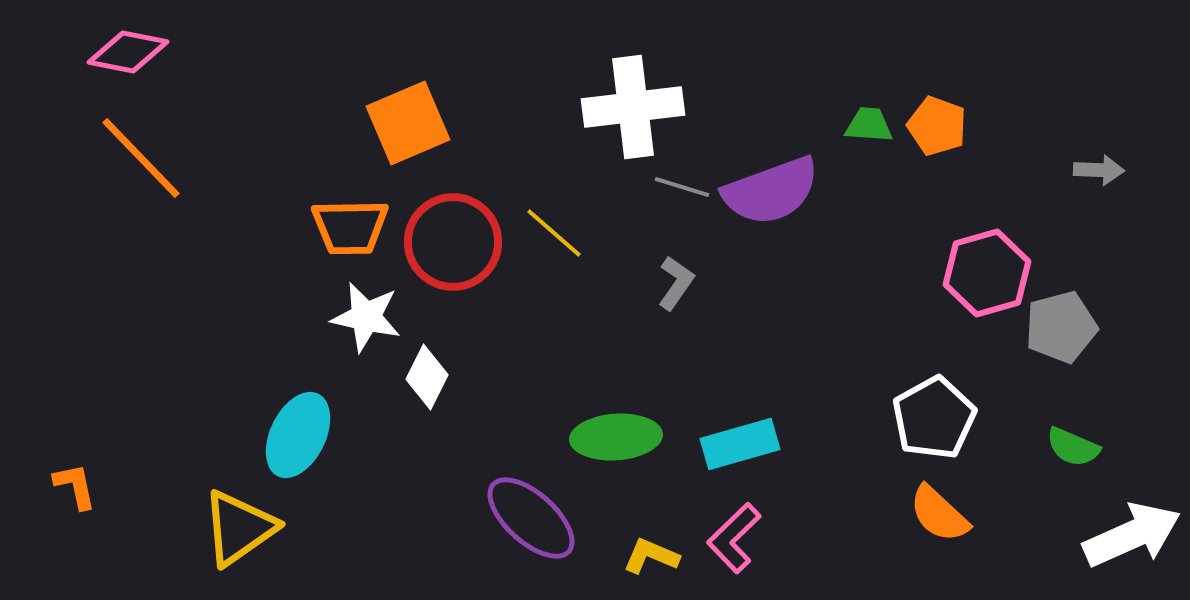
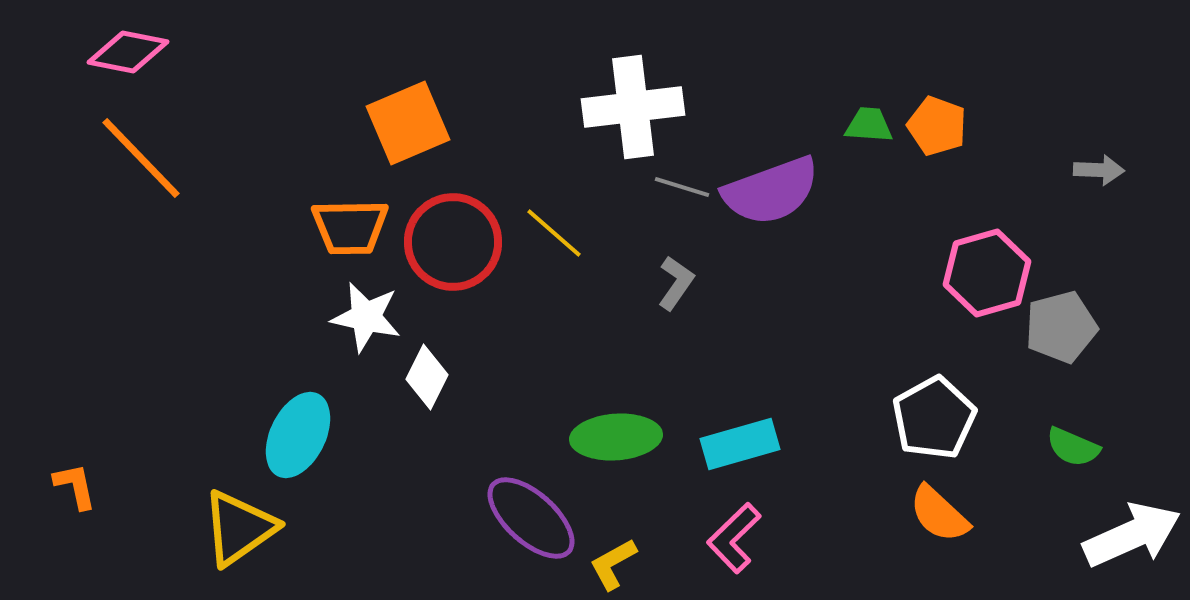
yellow L-shape: moved 38 px left, 8 px down; rotated 52 degrees counterclockwise
